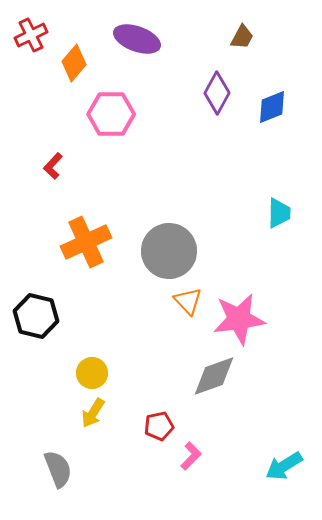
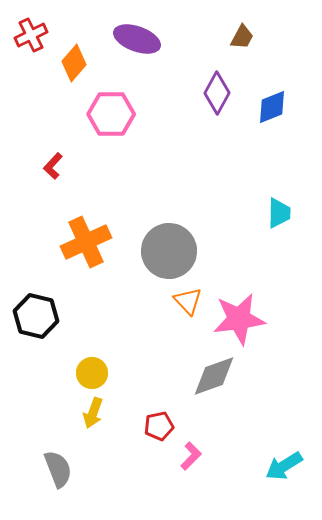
yellow arrow: rotated 12 degrees counterclockwise
